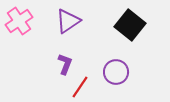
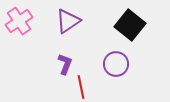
purple circle: moved 8 px up
red line: moved 1 px right; rotated 45 degrees counterclockwise
